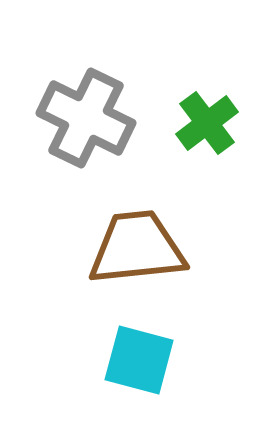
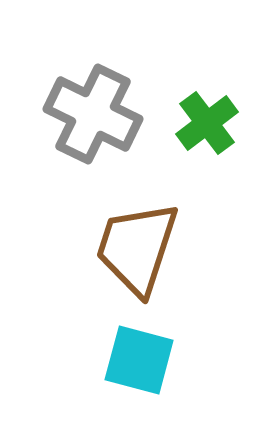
gray cross: moved 7 px right, 4 px up
brown trapezoid: rotated 66 degrees counterclockwise
